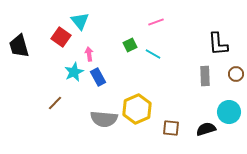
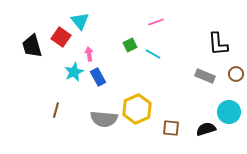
black trapezoid: moved 13 px right
gray rectangle: rotated 66 degrees counterclockwise
brown line: moved 1 px right, 7 px down; rotated 28 degrees counterclockwise
